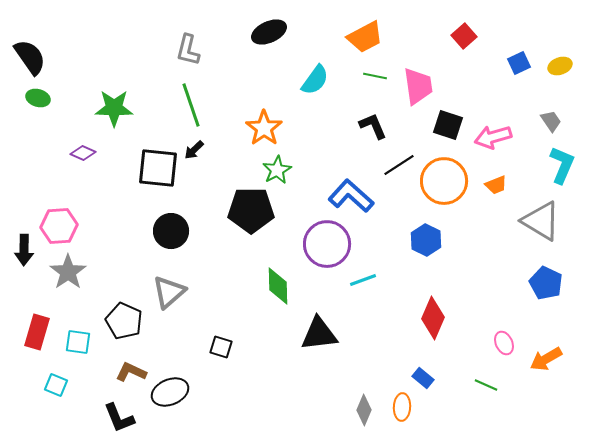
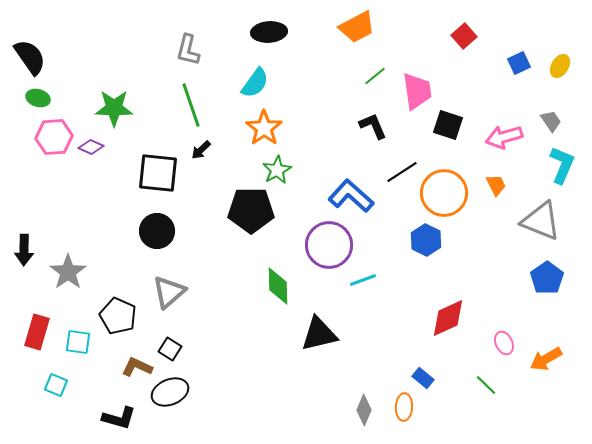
black ellipse at (269, 32): rotated 20 degrees clockwise
orange trapezoid at (365, 37): moved 8 px left, 10 px up
yellow ellipse at (560, 66): rotated 40 degrees counterclockwise
green line at (375, 76): rotated 50 degrees counterclockwise
cyan semicircle at (315, 80): moved 60 px left, 3 px down
pink trapezoid at (418, 86): moved 1 px left, 5 px down
pink arrow at (493, 137): moved 11 px right
black arrow at (194, 150): moved 7 px right
purple diamond at (83, 153): moved 8 px right, 6 px up
black line at (399, 165): moved 3 px right, 7 px down
black square at (158, 168): moved 5 px down
orange circle at (444, 181): moved 12 px down
orange trapezoid at (496, 185): rotated 95 degrees counterclockwise
gray triangle at (541, 221): rotated 9 degrees counterclockwise
pink hexagon at (59, 226): moved 5 px left, 89 px up
black circle at (171, 231): moved 14 px left
purple circle at (327, 244): moved 2 px right, 1 px down
blue pentagon at (546, 283): moved 1 px right, 5 px up; rotated 12 degrees clockwise
red diamond at (433, 318): moved 15 px right; rotated 42 degrees clockwise
black pentagon at (124, 321): moved 6 px left, 5 px up
black triangle at (319, 334): rotated 6 degrees counterclockwise
black square at (221, 347): moved 51 px left, 2 px down; rotated 15 degrees clockwise
brown L-shape at (131, 372): moved 6 px right, 5 px up
green line at (486, 385): rotated 20 degrees clockwise
orange ellipse at (402, 407): moved 2 px right
black L-shape at (119, 418): rotated 52 degrees counterclockwise
